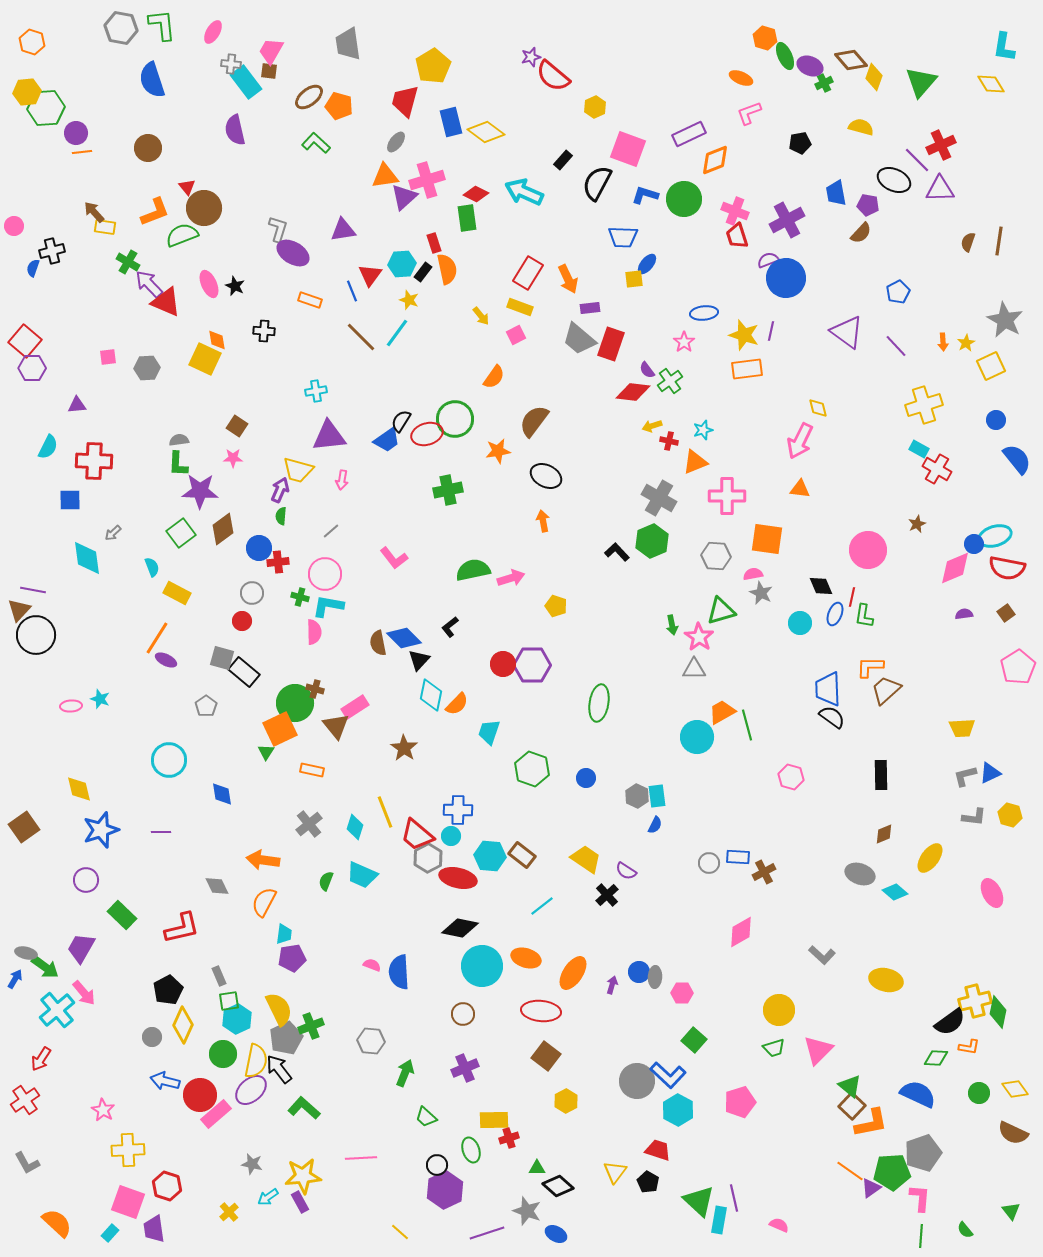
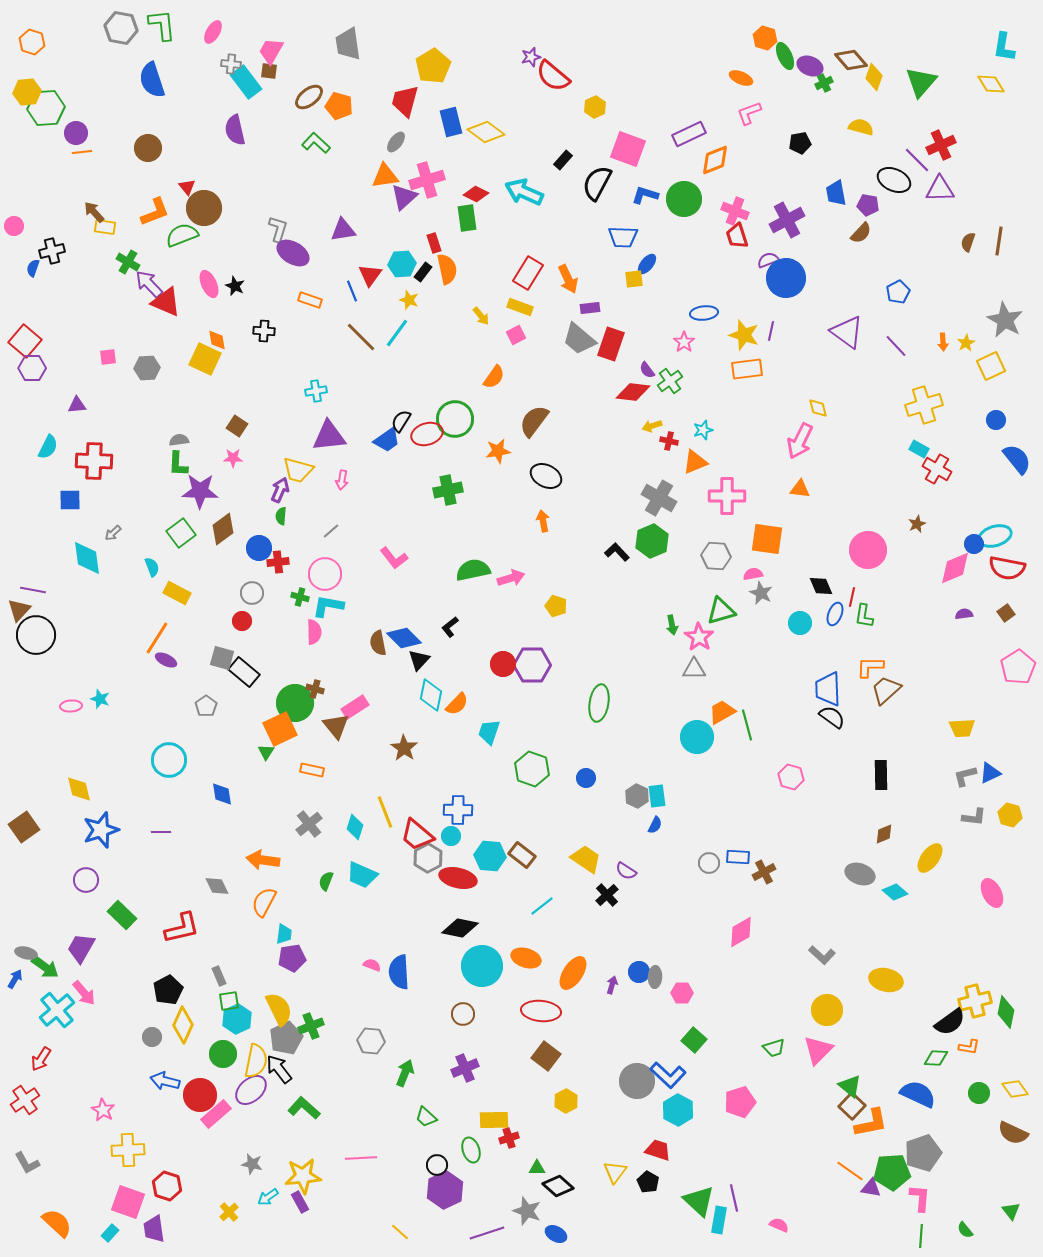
yellow circle at (779, 1010): moved 48 px right
green diamond at (998, 1012): moved 8 px right
purple triangle at (871, 1188): rotated 45 degrees clockwise
